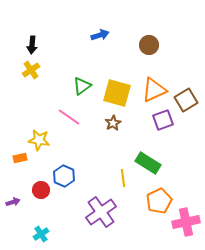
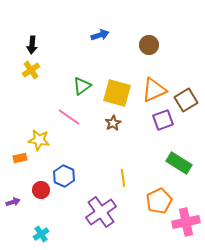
green rectangle: moved 31 px right
